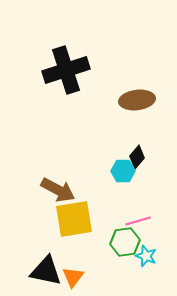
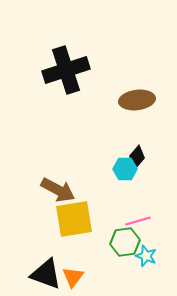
cyan hexagon: moved 2 px right, 2 px up
black triangle: moved 3 px down; rotated 8 degrees clockwise
